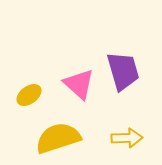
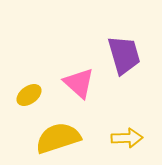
purple trapezoid: moved 1 px right, 16 px up
pink triangle: moved 1 px up
